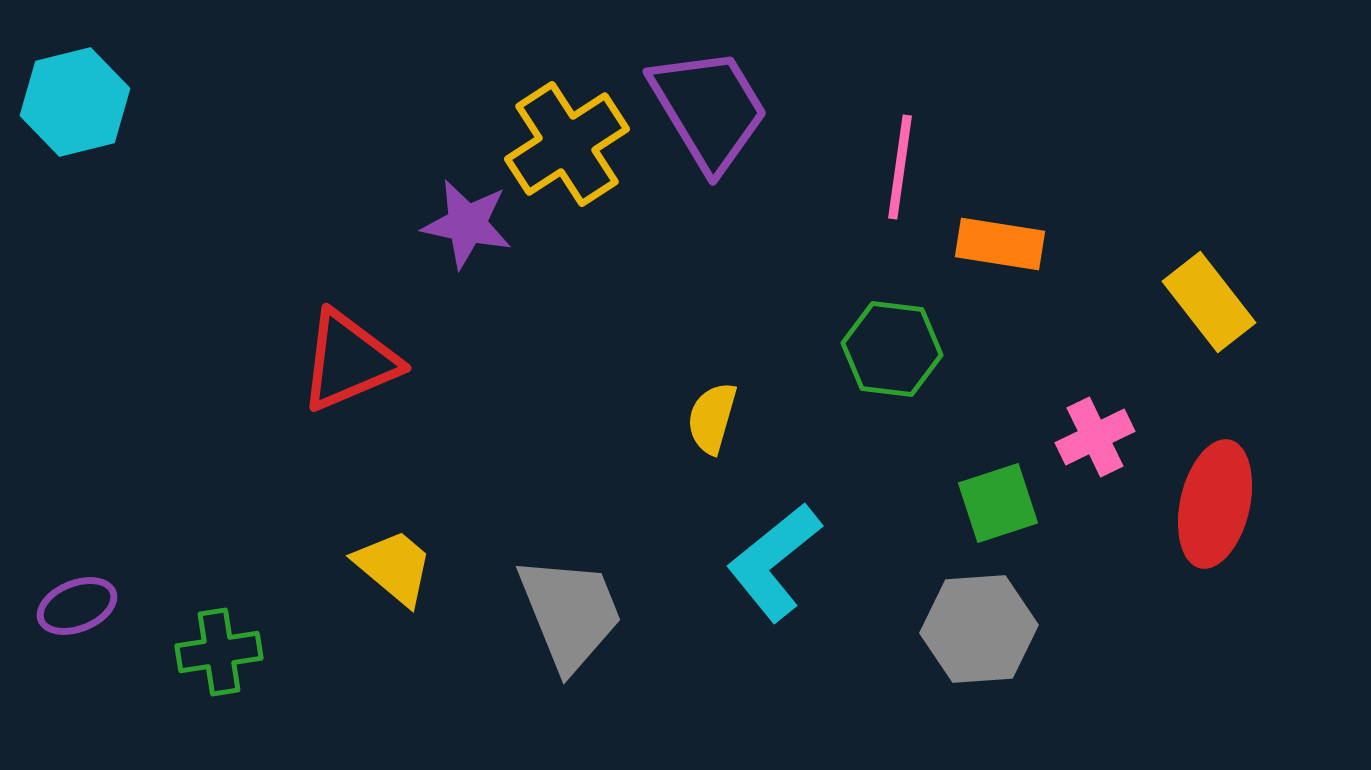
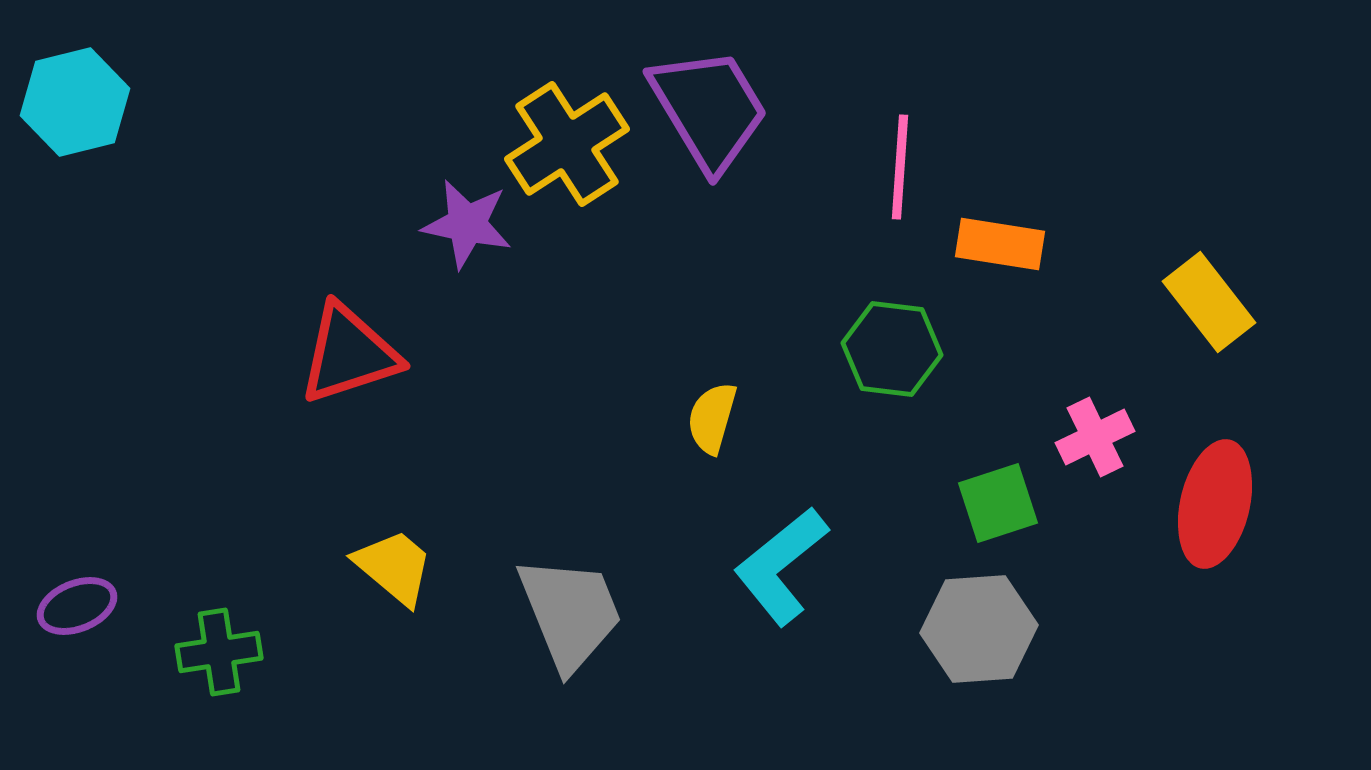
pink line: rotated 4 degrees counterclockwise
red triangle: moved 7 px up; rotated 5 degrees clockwise
cyan L-shape: moved 7 px right, 4 px down
